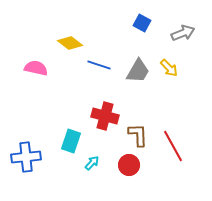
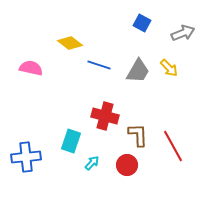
pink semicircle: moved 5 px left
red circle: moved 2 px left
